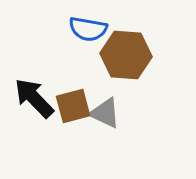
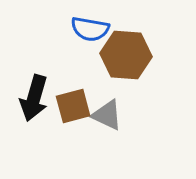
blue semicircle: moved 2 px right
black arrow: rotated 120 degrees counterclockwise
gray triangle: moved 2 px right, 2 px down
